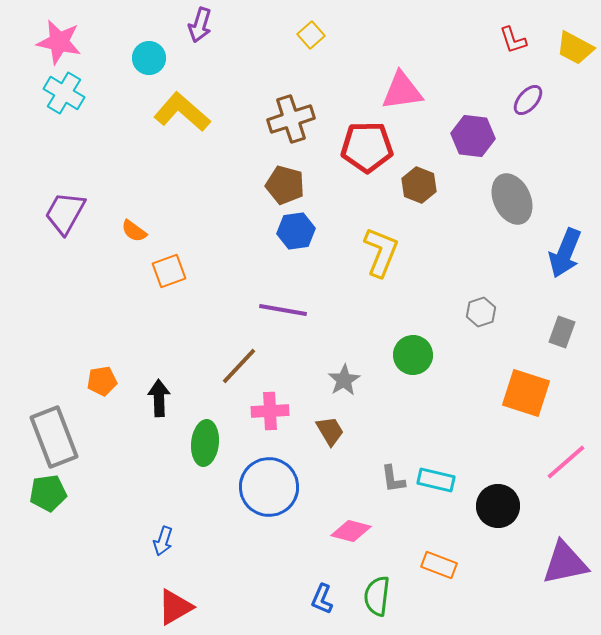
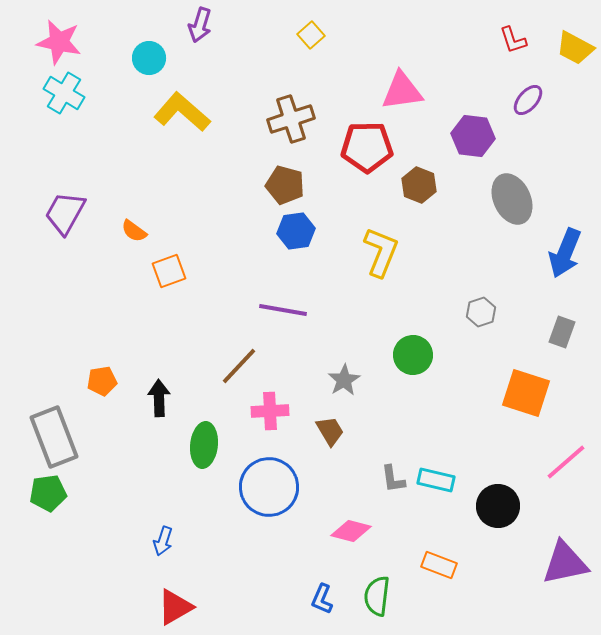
green ellipse at (205, 443): moved 1 px left, 2 px down
